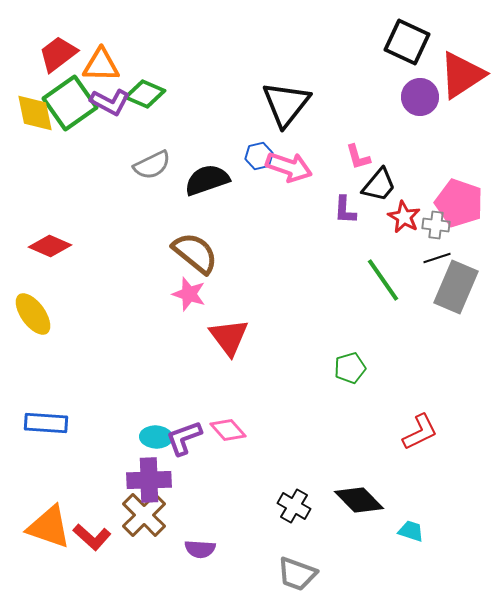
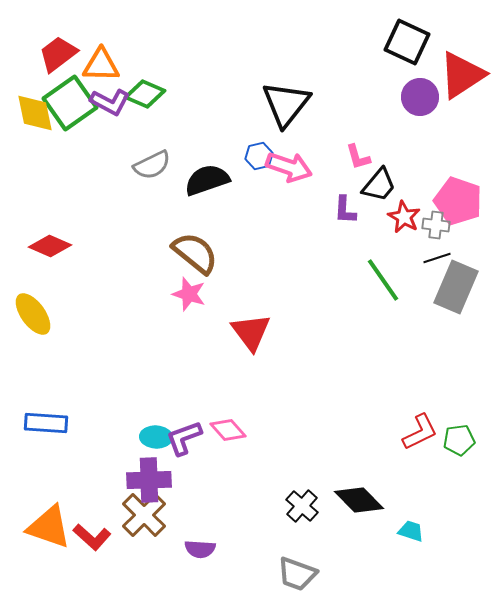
pink pentagon at (459, 203): moved 1 px left, 2 px up
red triangle at (229, 337): moved 22 px right, 5 px up
green pentagon at (350, 368): moved 109 px right, 72 px down; rotated 8 degrees clockwise
black cross at (294, 506): moved 8 px right; rotated 12 degrees clockwise
